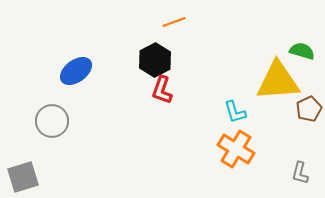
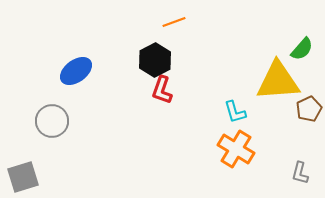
green semicircle: moved 2 px up; rotated 115 degrees clockwise
